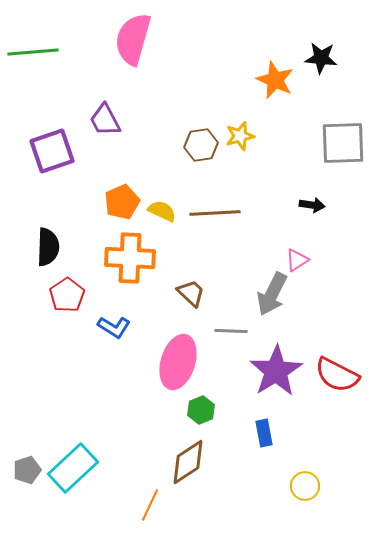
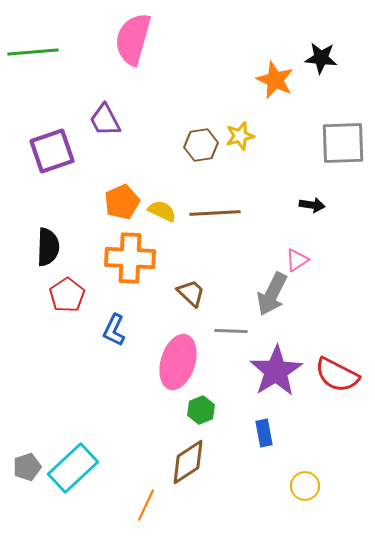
blue L-shape: moved 3 px down; rotated 84 degrees clockwise
gray pentagon: moved 3 px up
orange line: moved 4 px left
